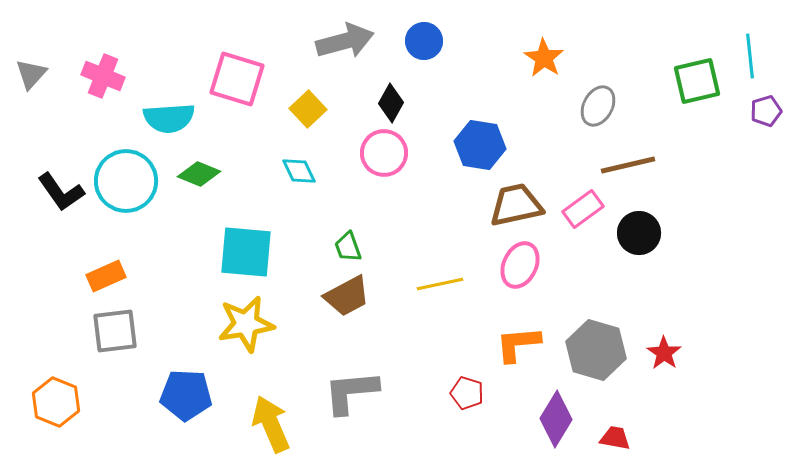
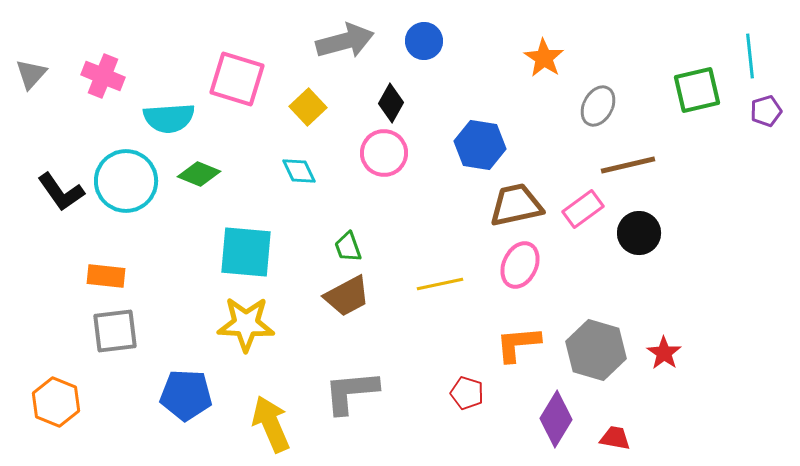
green square at (697, 81): moved 9 px down
yellow square at (308, 109): moved 2 px up
orange rectangle at (106, 276): rotated 30 degrees clockwise
yellow star at (246, 324): rotated 12 degrees clockwise
